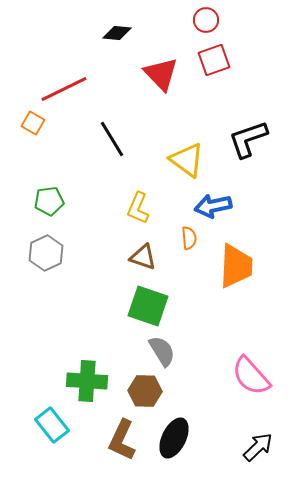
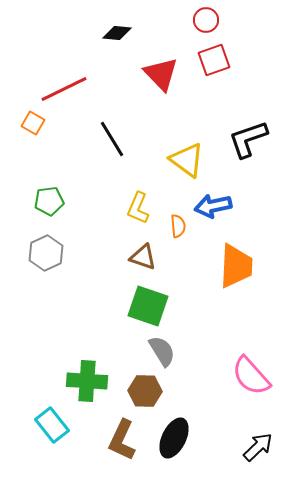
orange semicircle: moved 11 px left, 12 px up
